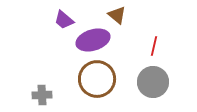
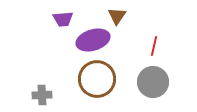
brown triangle: moved 1 px down; rotated 24 degrees clockwise
purple trapezoid: moved 1 px left, 1 px up; rotated 45 degrees counterclockwise
